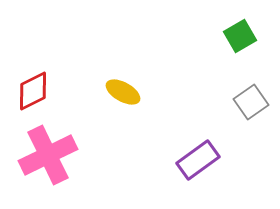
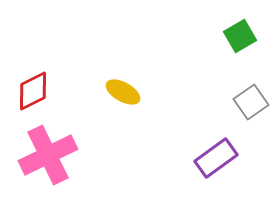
purple rectangle: moved 18 px right, 2 px up
